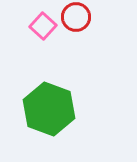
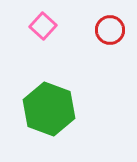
red circle: moved 34 px right, 13 px down
